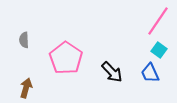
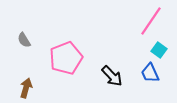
pink line: moved 7 px left
gray semicircle: rotated 28 degrees counterclockwise
pink pentagon: rotated 16 degrees clockwise
black arrow: moved 4 px down
